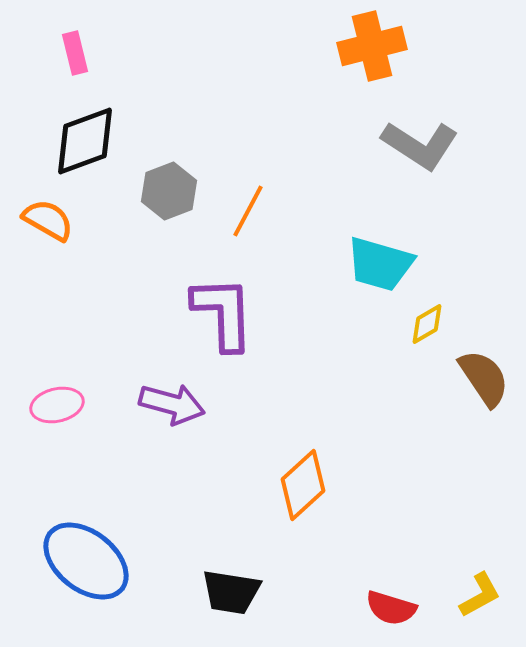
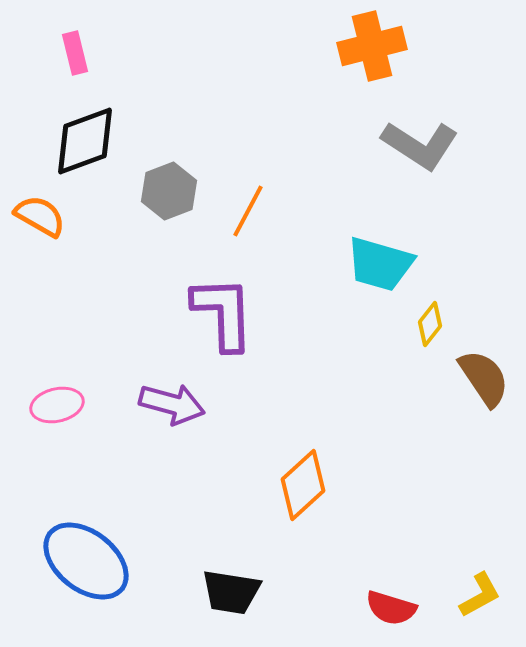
orange semicircle: moved 8 px left, 4 px up
yellow diamond: moved 3 px right; rotated 21 degrees counterclockwise
